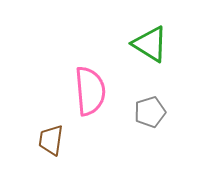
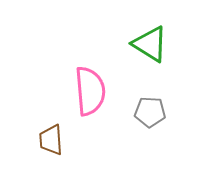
gray pentagon: rotated 20 degrees clockwise
brown trapezoid: rotated 12 degrees counterclockwise
